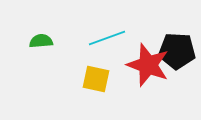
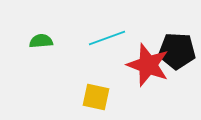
yellow square: moved 18 px down
